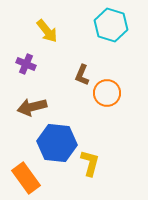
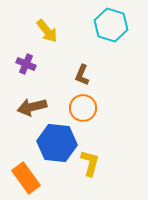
orange circle: moved 24 px left, 15 px down
